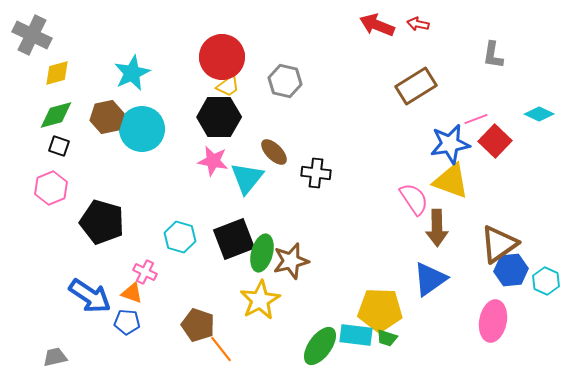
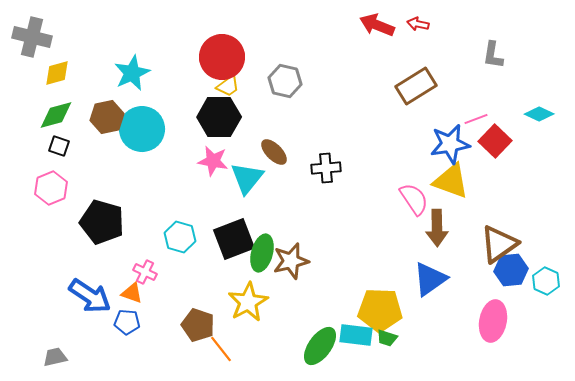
gray cross at (32, 35): moved 2 px down; rotated 12 degrees counterclockwise
black cross at (316, 173): moved 10 px right, 5 px up; rotated 12 degrees counterclockwise
yellow star at (260, 300): moved 12 px left, 2 px down
